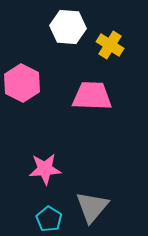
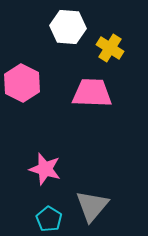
yellow cross: moved 3 px down
pink trapezoid: moved 3 px up
pink star: rotated 20 degrees clockwise
gray triangle: moved 1 px up
